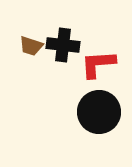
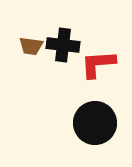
brown trapezoid: rotated 10 degrees counterclockwise
black circle: moved 4 px left, 11 px down
